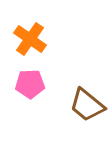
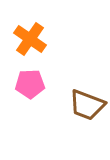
brown trapezoid: rotated 18 degrees counterclockwise
